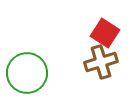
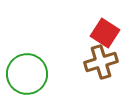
green circle: moved 1 px down
